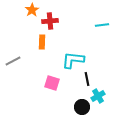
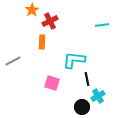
red cross: rotated 21 degrees counterclockwise
cyan L-shape: moved 1 px right
